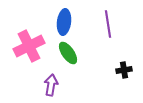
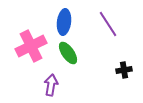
purple line: rotated 24 degrees counterclockwise
pink cross: moved 2 px right
